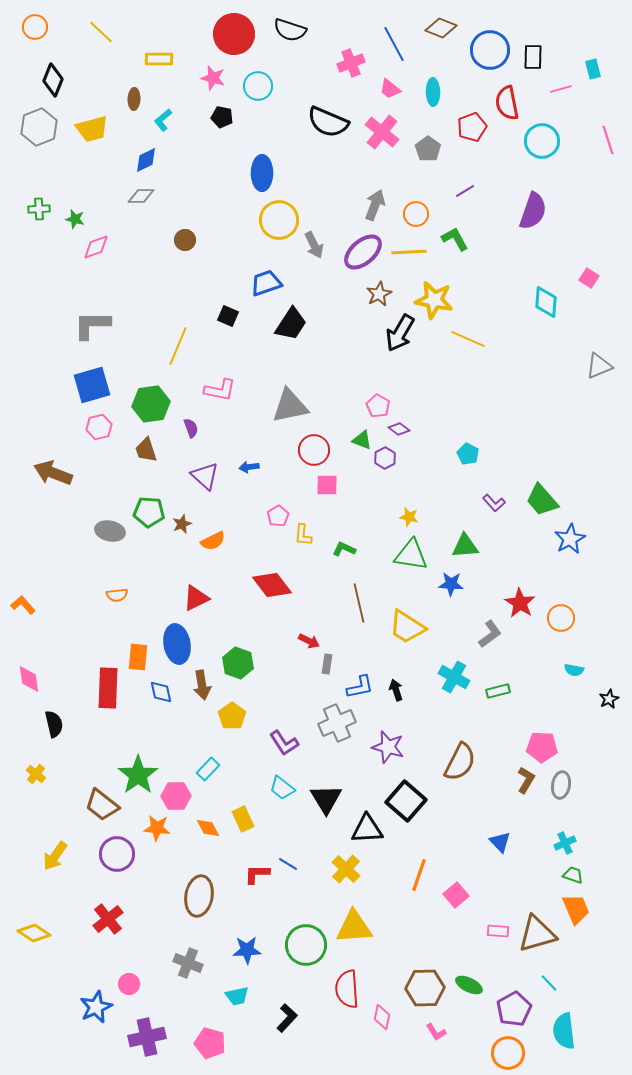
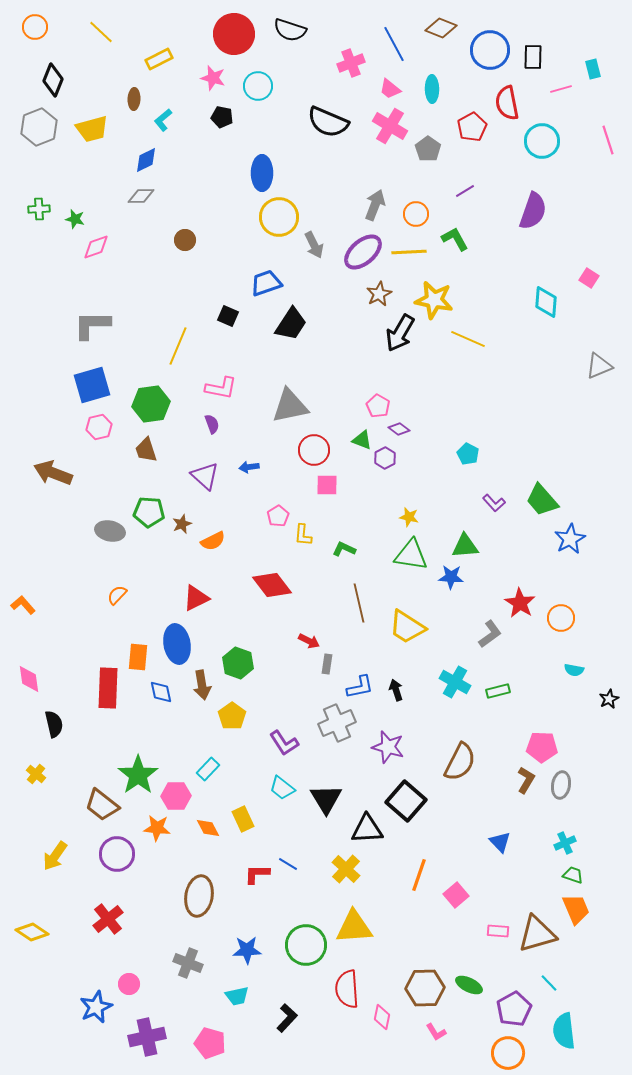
yellow rectangle at (159, 59): rotated 28 degrees counterclockwise
cyan ellipse at (433, 92): moved 1 px left, 3 px up
red pentagon at (472, 127): rotated 8 degrees counterclockwise
pink cross at (382, 132): moved 8 px right, 6 px up; rotated 8 degrees counterclockwise
yellow circle at (279, 220): moved 3 px up
pink L-shape at (220, 390): moved 1 px right, 2 px up
purple semicircle at (191, 428): moved 21 px right, 4 px up
blue star at (451, 584): moved 7 px up
orange semicircle at (117, 595): rotated 140 degrees clockwise
cyan cross at (454, 677): moved 1 px right, 5 px down
yellow diamond at (34, 933): moved 2 px left, 1 px up
